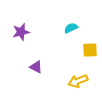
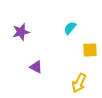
cyan semicircle: moved 1 px left; rotated 24 degrees counterclockwise
yellow arrow: moved 1 px right, 2 px down; rotated 42 degrees counterclockwise
